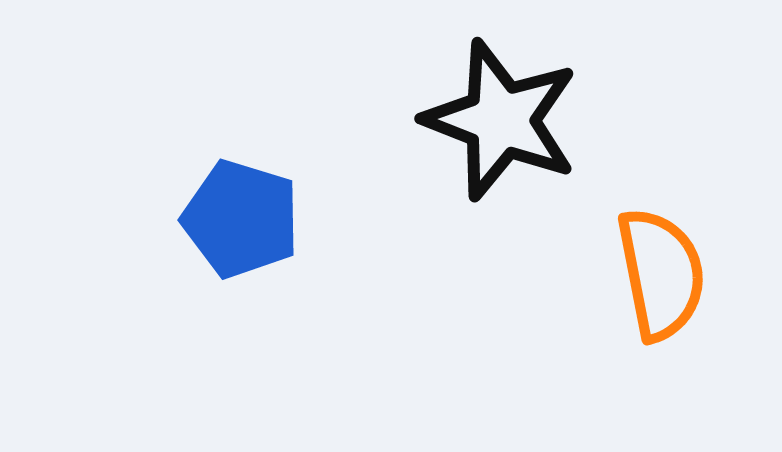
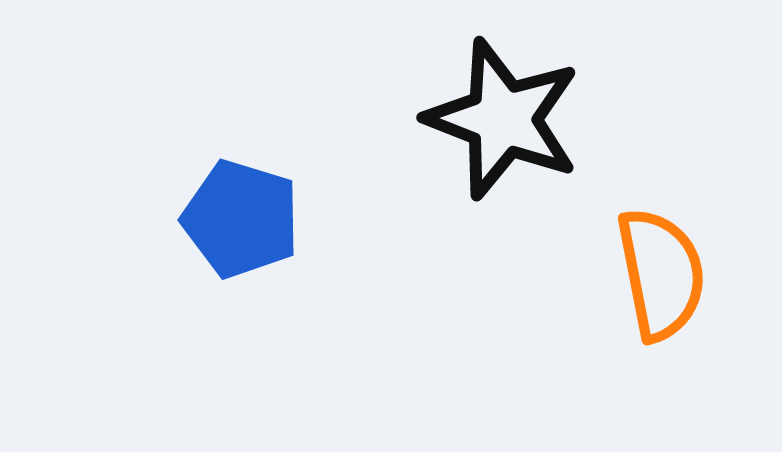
black star: moved 2 px right, 1 px up
